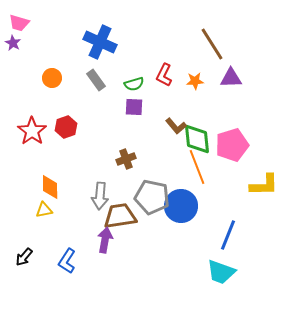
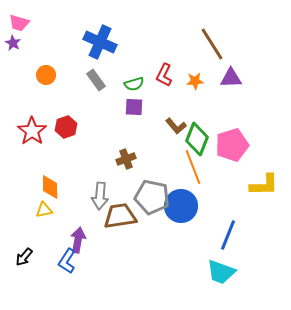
orange circle: moved 6 px left, 3 px up
green diamond: rotated 28 degrees clockwise
orange line: moved 4 px left
purple arrow: moved 27 px left
